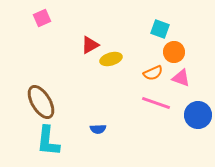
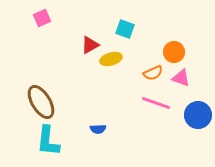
cyan square: moved 35 px left
